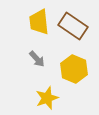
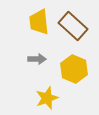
brown rectangle: rotated 8 degrees clockwise
gray arrow: rotated 48 degrees counterclockwise
